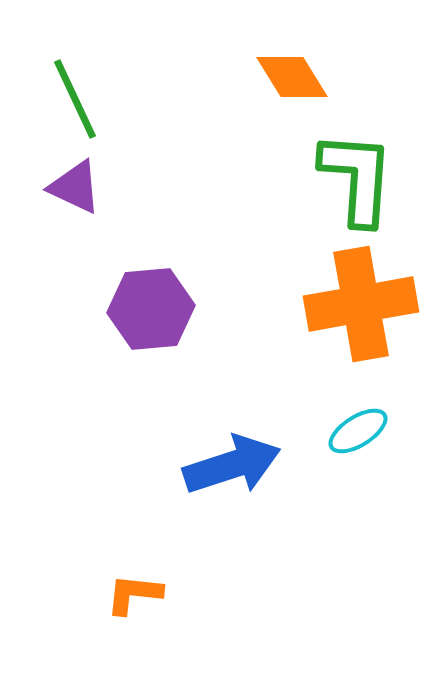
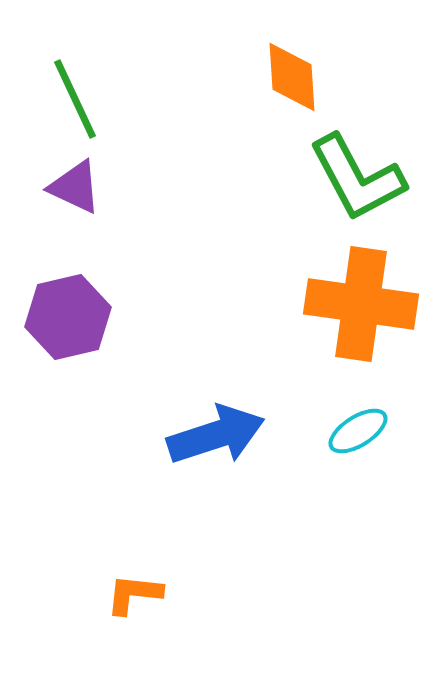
orange diamond: rotated 28 degrees clockwise
green L-shape: rotated 148 degrees clockwise
orange cross: rotated 18 degrees clockwise
purple hexagon: moved 83 px left, 8 px down; rotated 8 degrees counterclockwise
blue arrow: moved 16 px left, 30 px up
